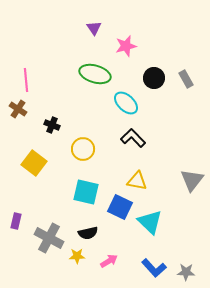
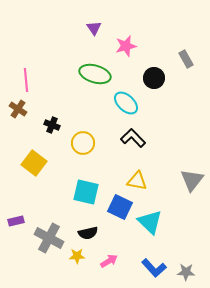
gray rectangle: moved 20 px up
yellow circle: moved 6 px up
purple rectangle: rotated 63 degrees clockwise
